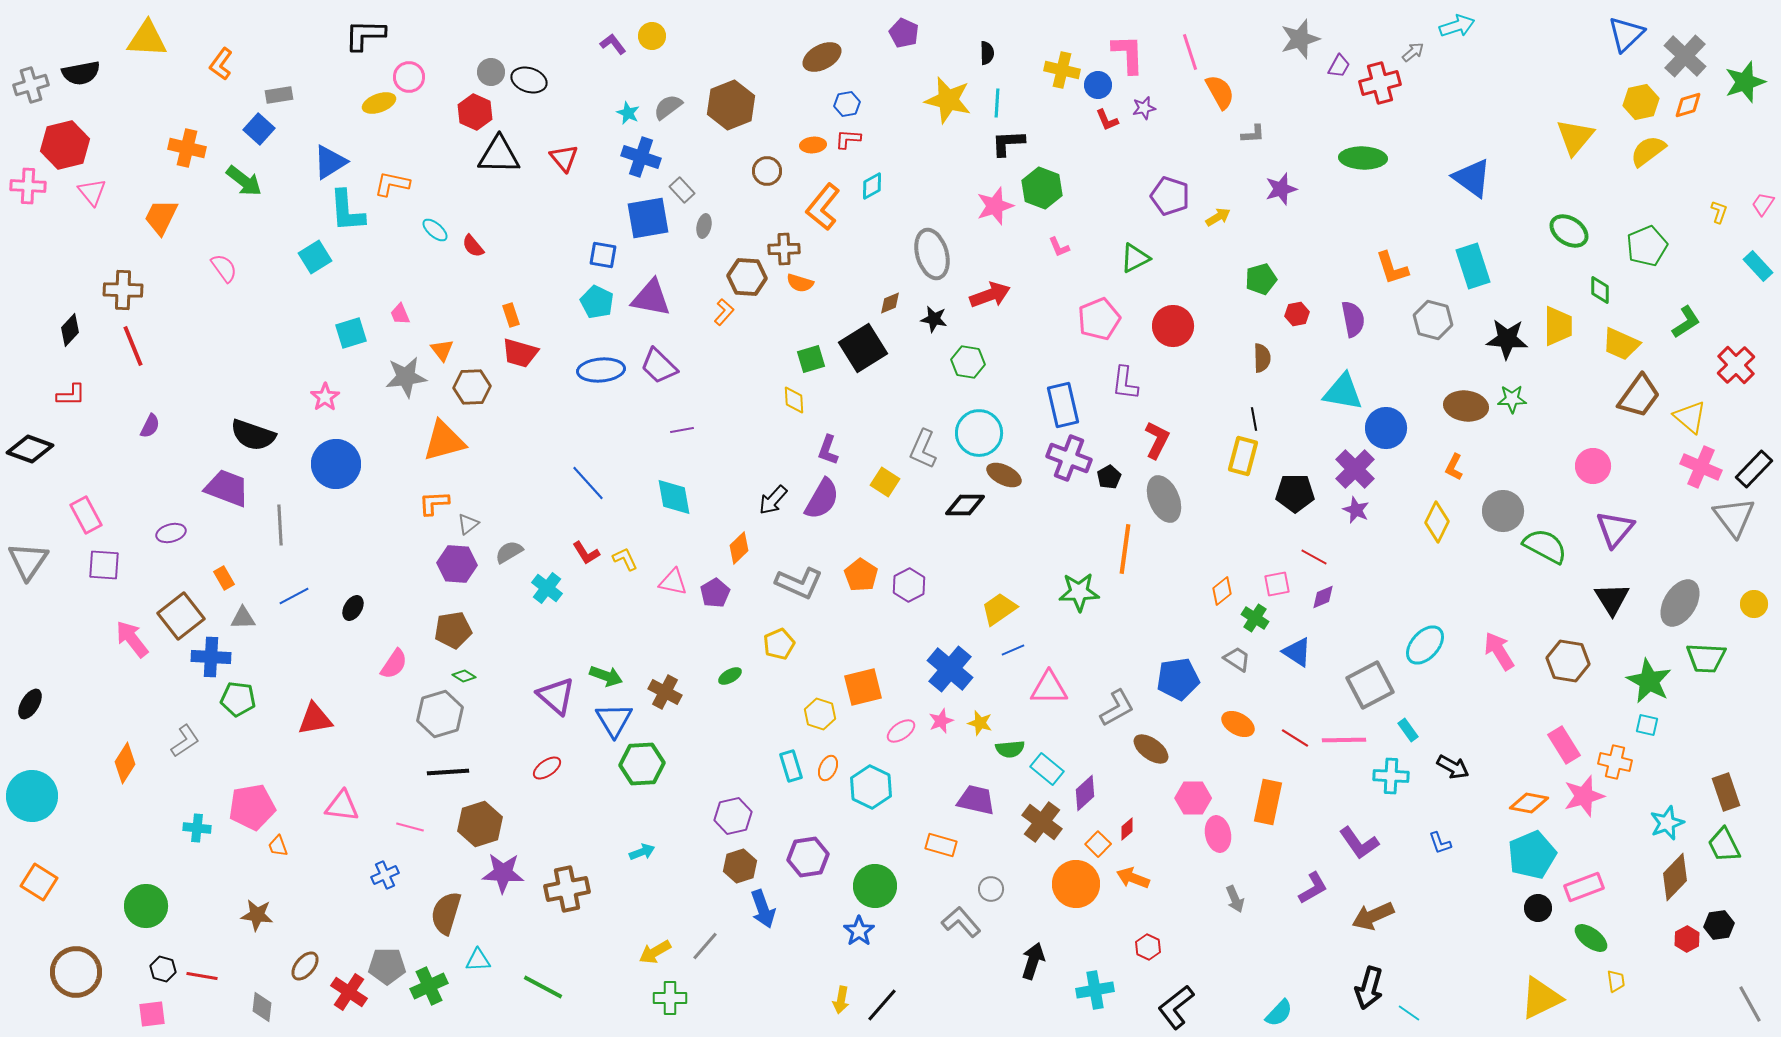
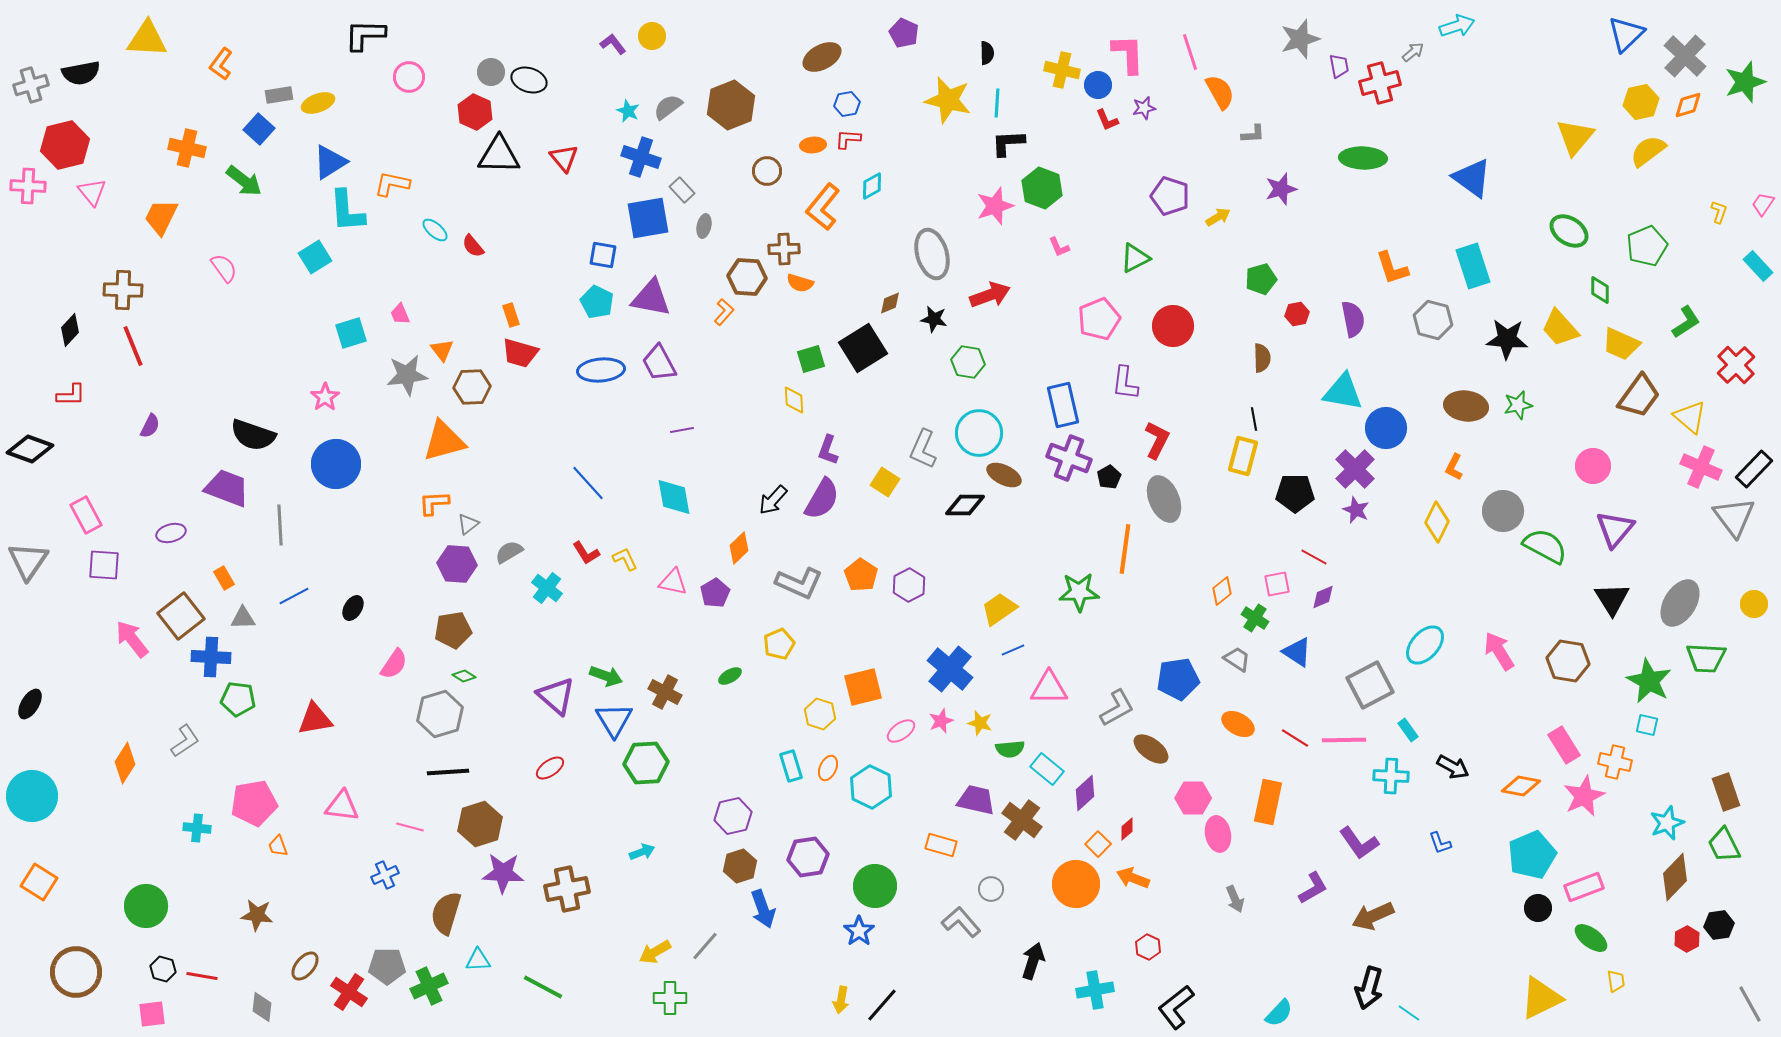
purple trapezoid at (1339, 66): rotated 40 degrees counterclockwise
yellow ellipse at (379, 103): moved 61 px left
cyan star at (628, 113): moved 2 px up
yellow trapezoid at (1558, 326): moved 2 px right, 2 px down; rotated 138 degrees clockwise
purple trapezoid at (659, 366): moved 3 px up; rotated 18 degrees clockwise
gray star at (406, 377): moved 1 px right, 2 px up
green star at (1512, 399): moved 6 px right, 6 px down; rotated 12 degrees counterclockwise
green hexagon at (642, 764): moved 4 px right, 1 px up
red ellipse at (547, 768): moved 3 px right
pink star at (1584, 796): rotated 9 degrees counterclockwise
orange diamond at (1529, 803): moved 8 px left, 17 px up
pink pentagon at (252, 807): moved 2 px right, 4 px up
brown cross at (1042, 822): moved 20 px left, 2 px up
